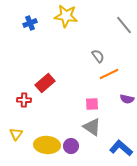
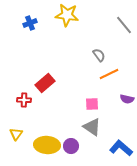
yellow star: moved 1 px right, 1 px up
gray semicircle: moved 1 px right, 1 px up
